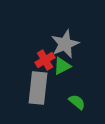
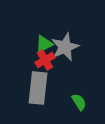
gray star: moved 3 px down
green triangle: moved 18 px left, 22 px up
green semicircle: moved 2 px right; rotated 18 degrees clockwise
